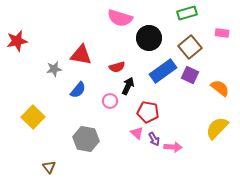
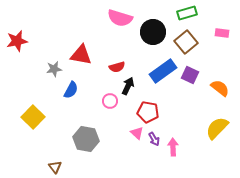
black circle: moved 4 px right, 6 px up
brown square: moved 4 px left, 5 px up
blue semicircle: moved 7 px left; rotated 12 degrees counterclockwise
pink arrow: rotated 96 degrees counterclockwise
brown triangle: moved 6 px right
